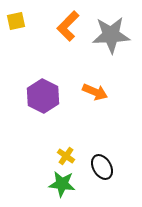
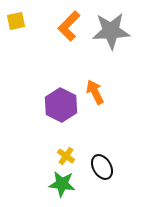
orange L-shape: moved 1 px right
gray star: moved 4 px up
orange arrow: rotated 140 degrees counterclockwise
purple hexagon: moved 18 px right, 9 px down
